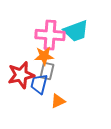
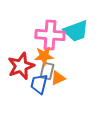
red star: moved 9 px up; rotated 8 degrees counterclockwise
orange triangle: moved 23 px up
